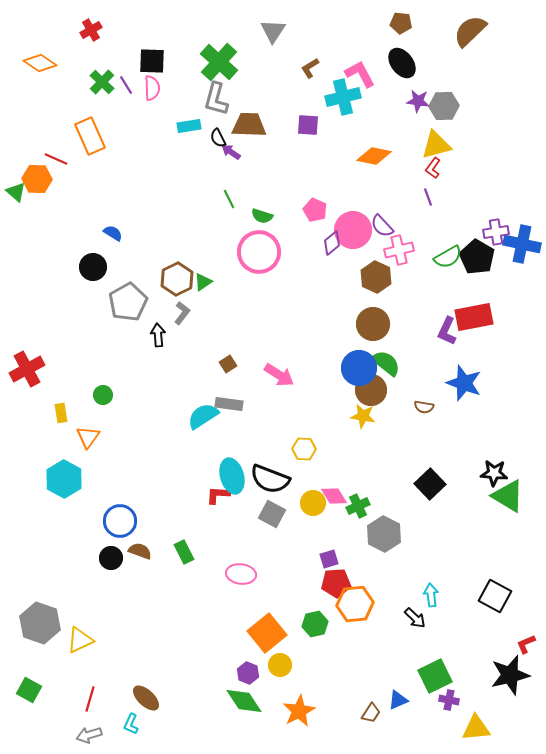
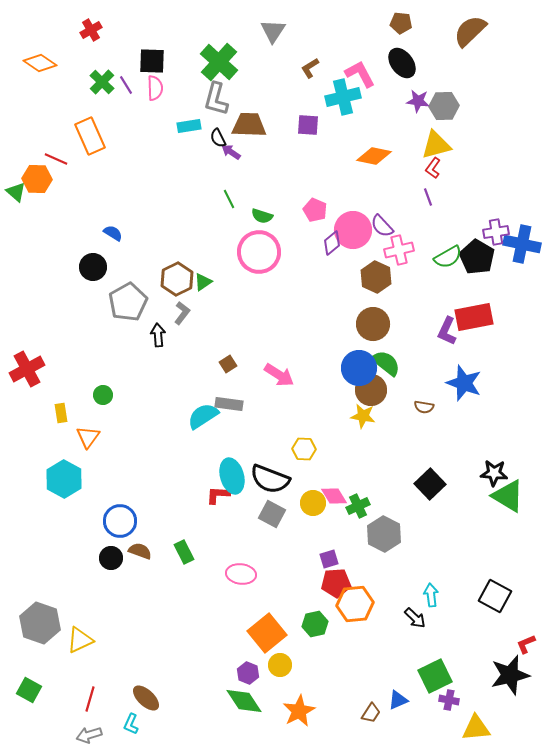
pink semicircle at (152, 88): moved 3 px right
